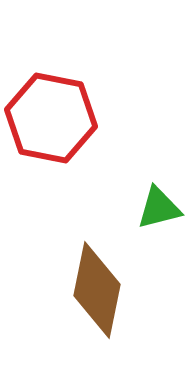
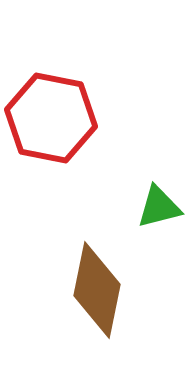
green triangle: moved 1 px up
